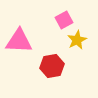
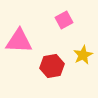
yellow star: moved 6 px right, 15 px down
